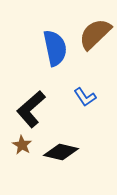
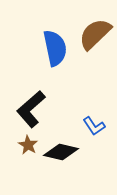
blue L-shape: moved 9 px right, 29 px down
brown star: moved 6 px right
